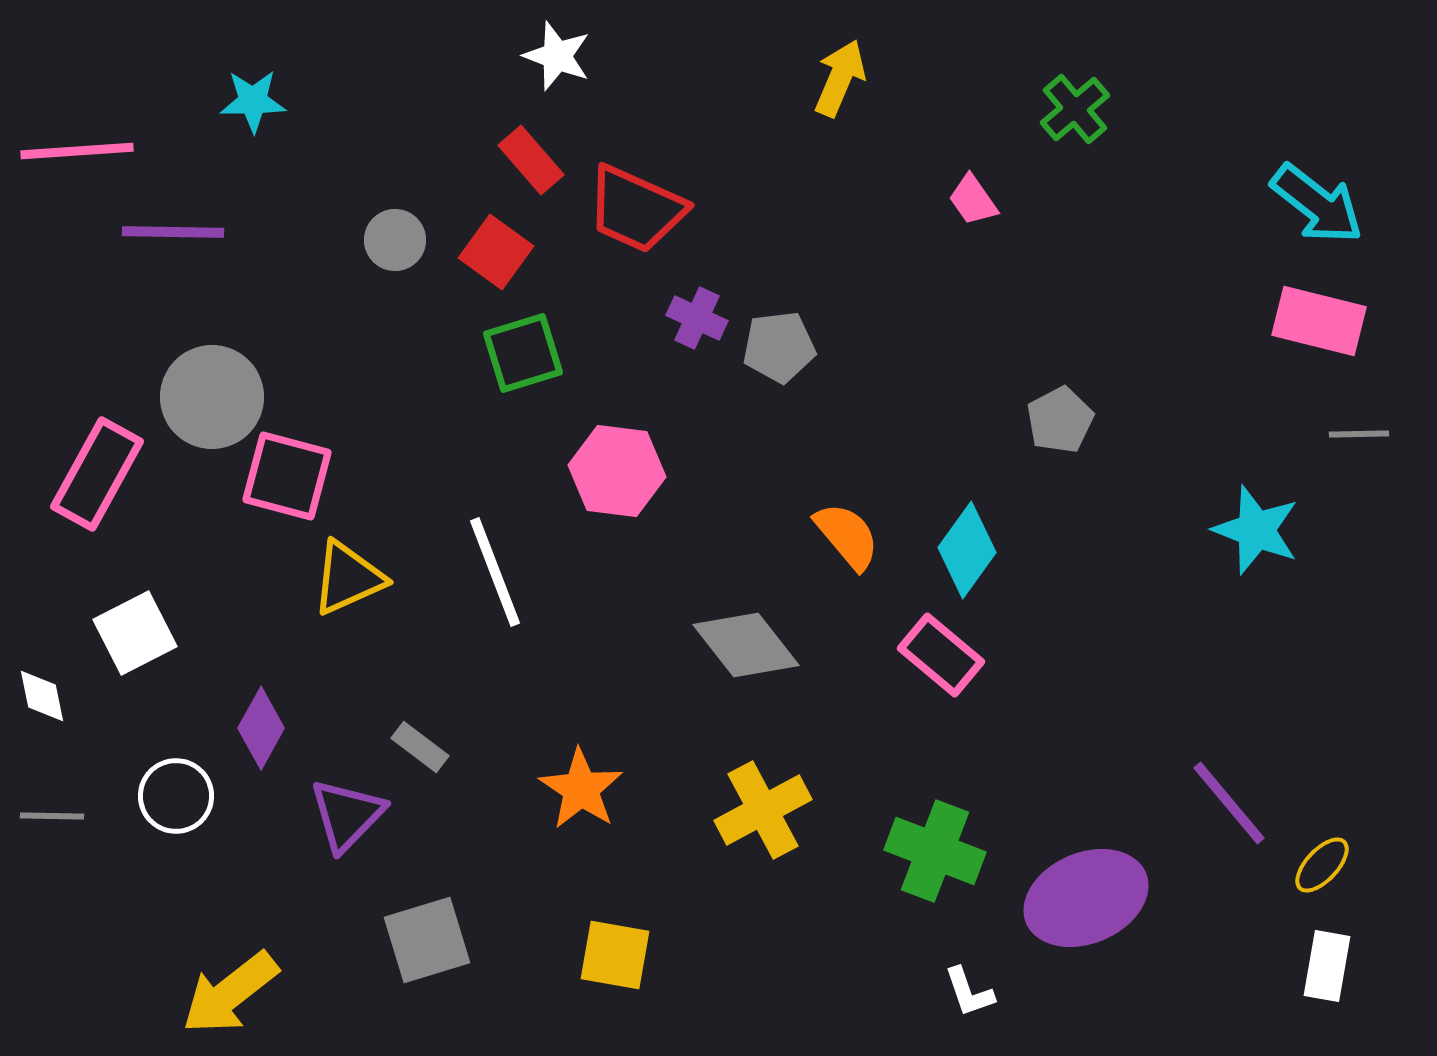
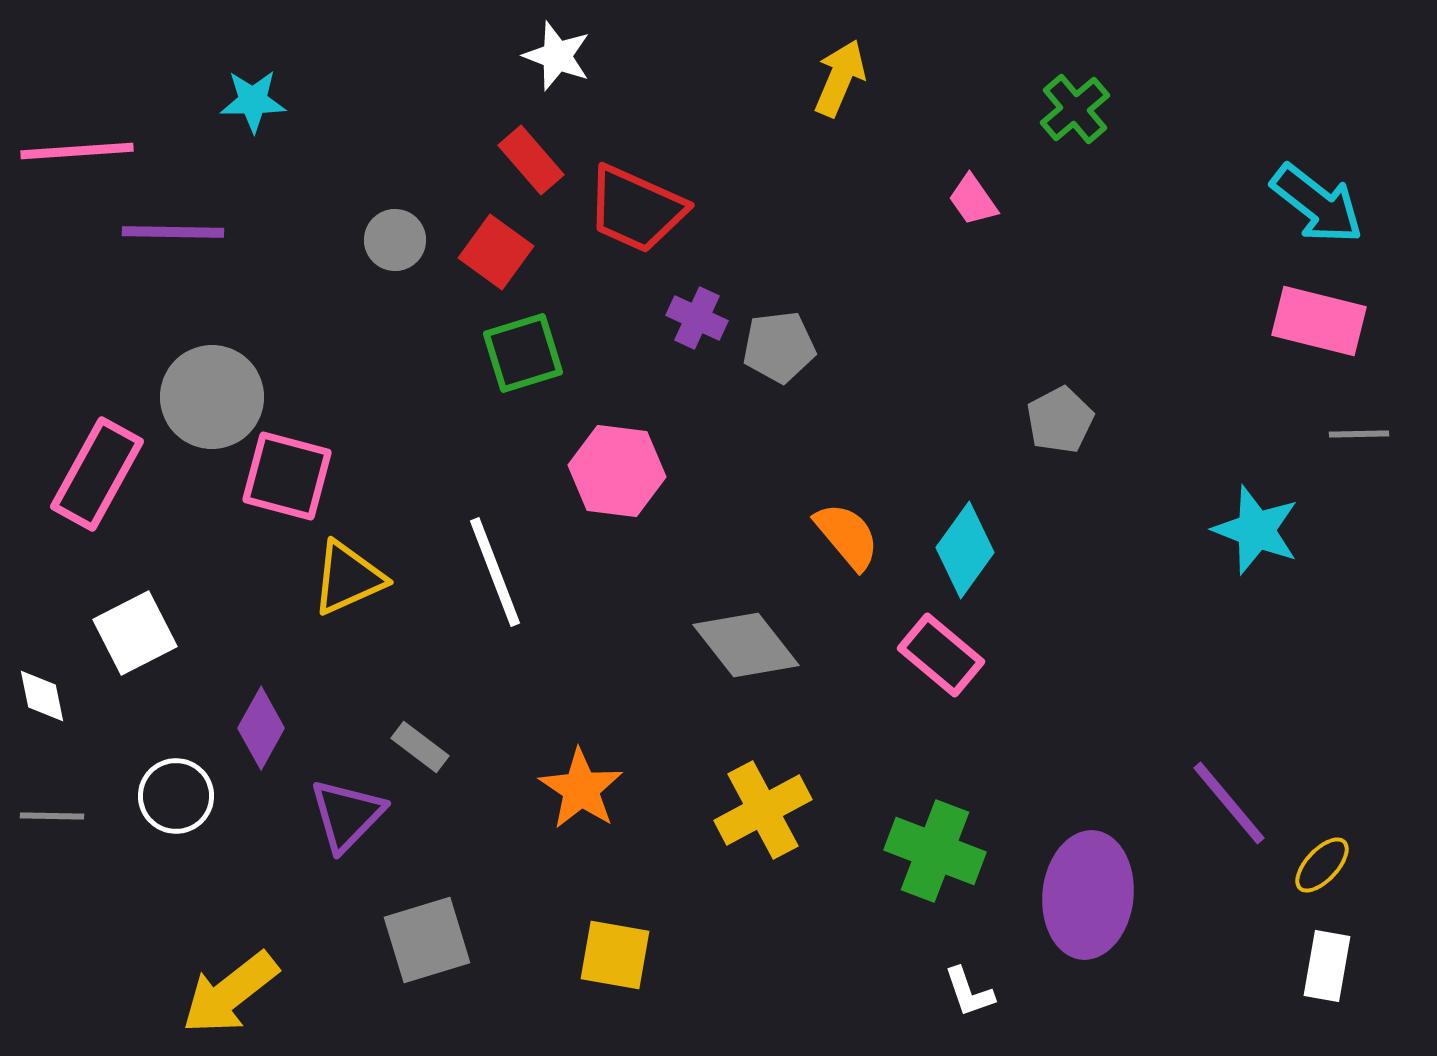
cyan diamond at (967, 550): moved 2 px left
purple ellipse at (1086, 898): moved 2 px right, 3 px up; rotated 61 degrees counterclockwise
